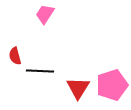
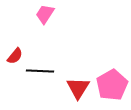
red semicircle: rotated 126 degrees counterclockwise
pink pentagon: rotated 12 degrees counterclockwise
